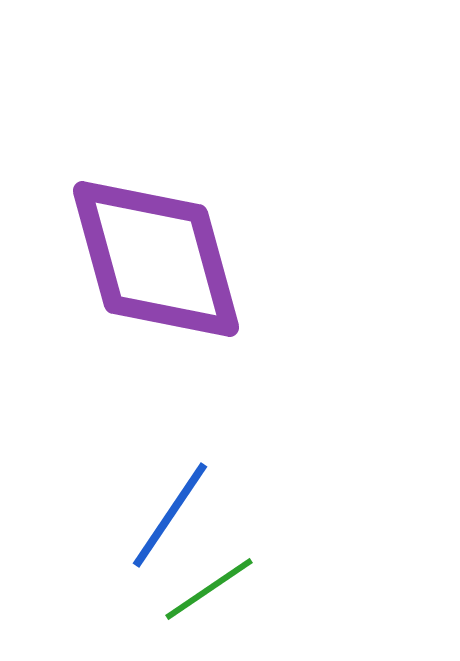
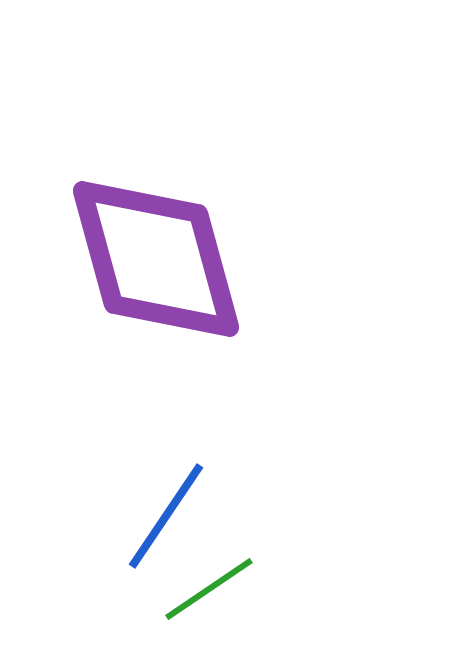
blue line: moved 4 px left, 1 px down
